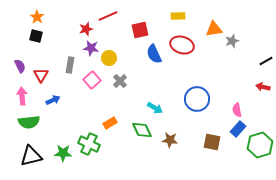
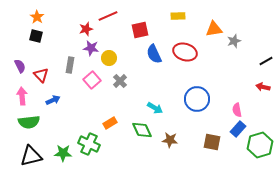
gray star: moved 2 px right
red ellipse: moved 3 px right, 7 px down
red triangle: rotated 14 degrees counterclockwise
